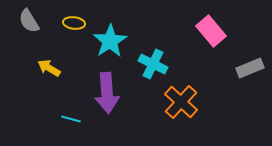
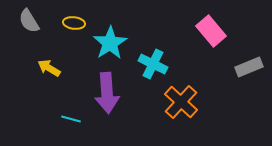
cyan star: moved 2 px down
gray rectangle: moved 1 px left, 1 px up
